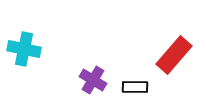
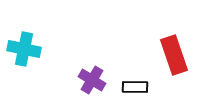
red rectangle: rotated 60 degrees counterclockwise
purple cross: moved 1 px left
